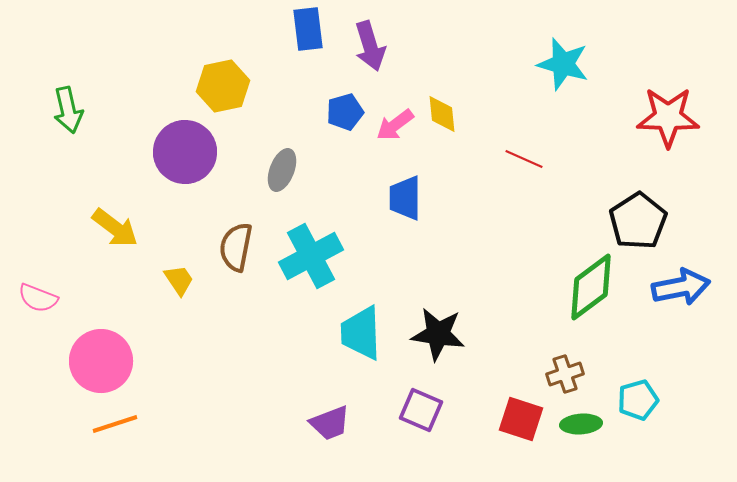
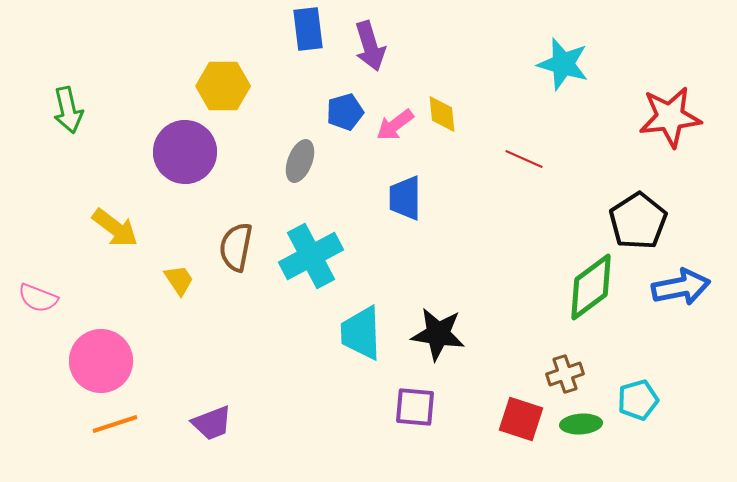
yellow hexagon: rotated 12 degrees clockwise
red star: moved 2 px right; rotated 8 degrees counterclockwise
gray ellipse: moved 18 px right, 9 px up
purple square: moved 6 px left, 3 px up; rotated 18 degrees counterclockwise
purple trapezoid: moved 118 px left
